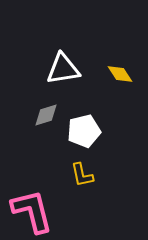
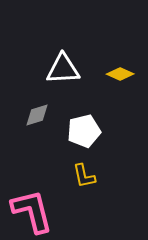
white triangle: rotated 6 degrees clockwise
yellow diamond: rotated 32 degrees counterclockwise
gray diamond: moved 9 px left
yellow L-shape: moved 2 px right, 1 px down
